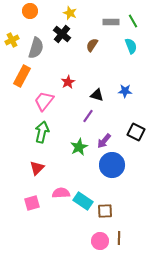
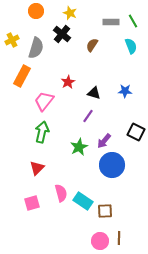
orange circle: moved 6 px right
black triangle: moved 3 px left, 2 px up
pink semicircle: rotated 78 degrees clockwise
